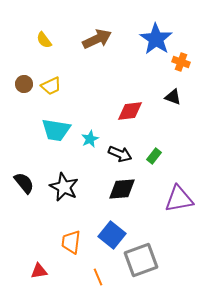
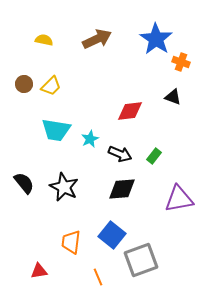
yellow semicircle: rotated 138 degrees clockwise
yellow trapezoid: rotated 20 degrees counterclockwise
